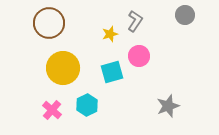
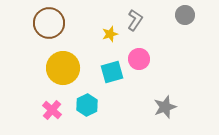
gray L-shape: moved 1 px up
pink circle: moved 3 px down
gray star: moved 3 px left, 1 px down
